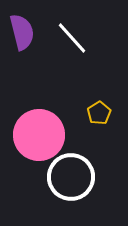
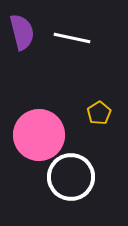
white line: rotated 36 degrees counterclockwise
